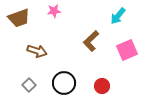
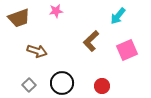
pink star: moved 2 px right
black circle: moved 2 px left
